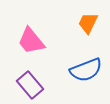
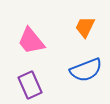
orange trapezoid: moved 3 px left, 4 px down
purple rectangle: rotated 16 degrees clockwise
